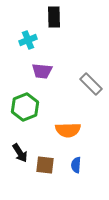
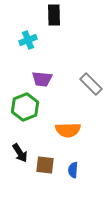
black rectangle: moved 2 px up
purple trapezoid: moved 8 px down
blue semicircle: moved 3 px left, 5 px down
